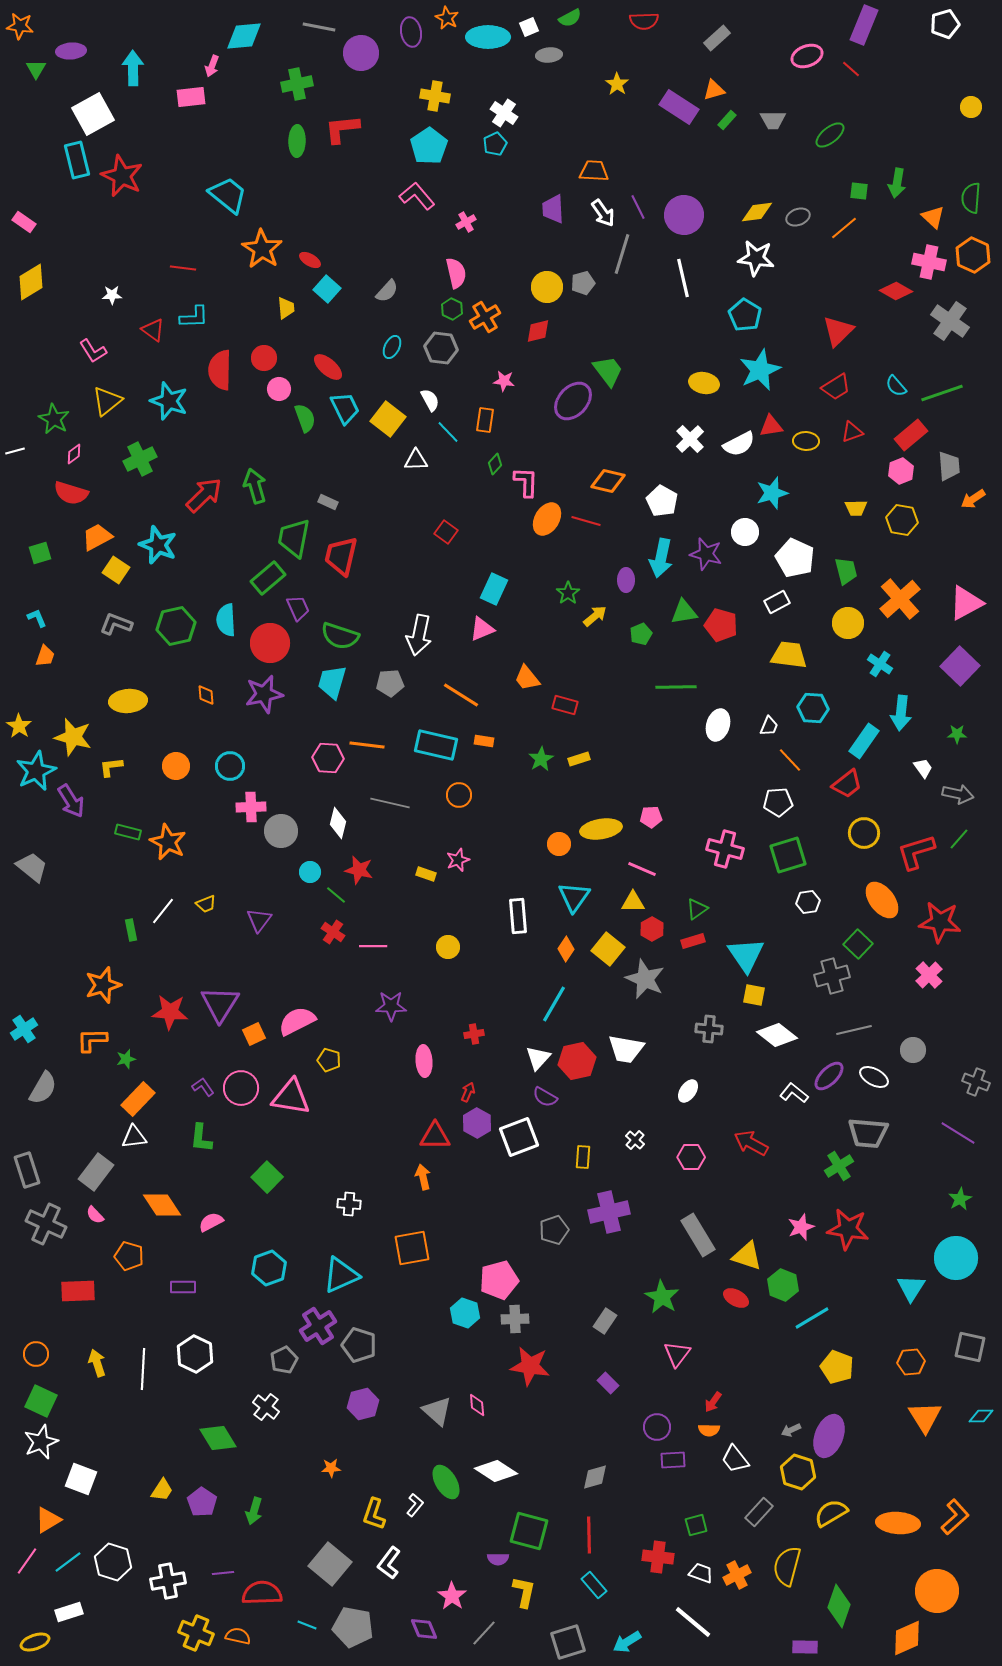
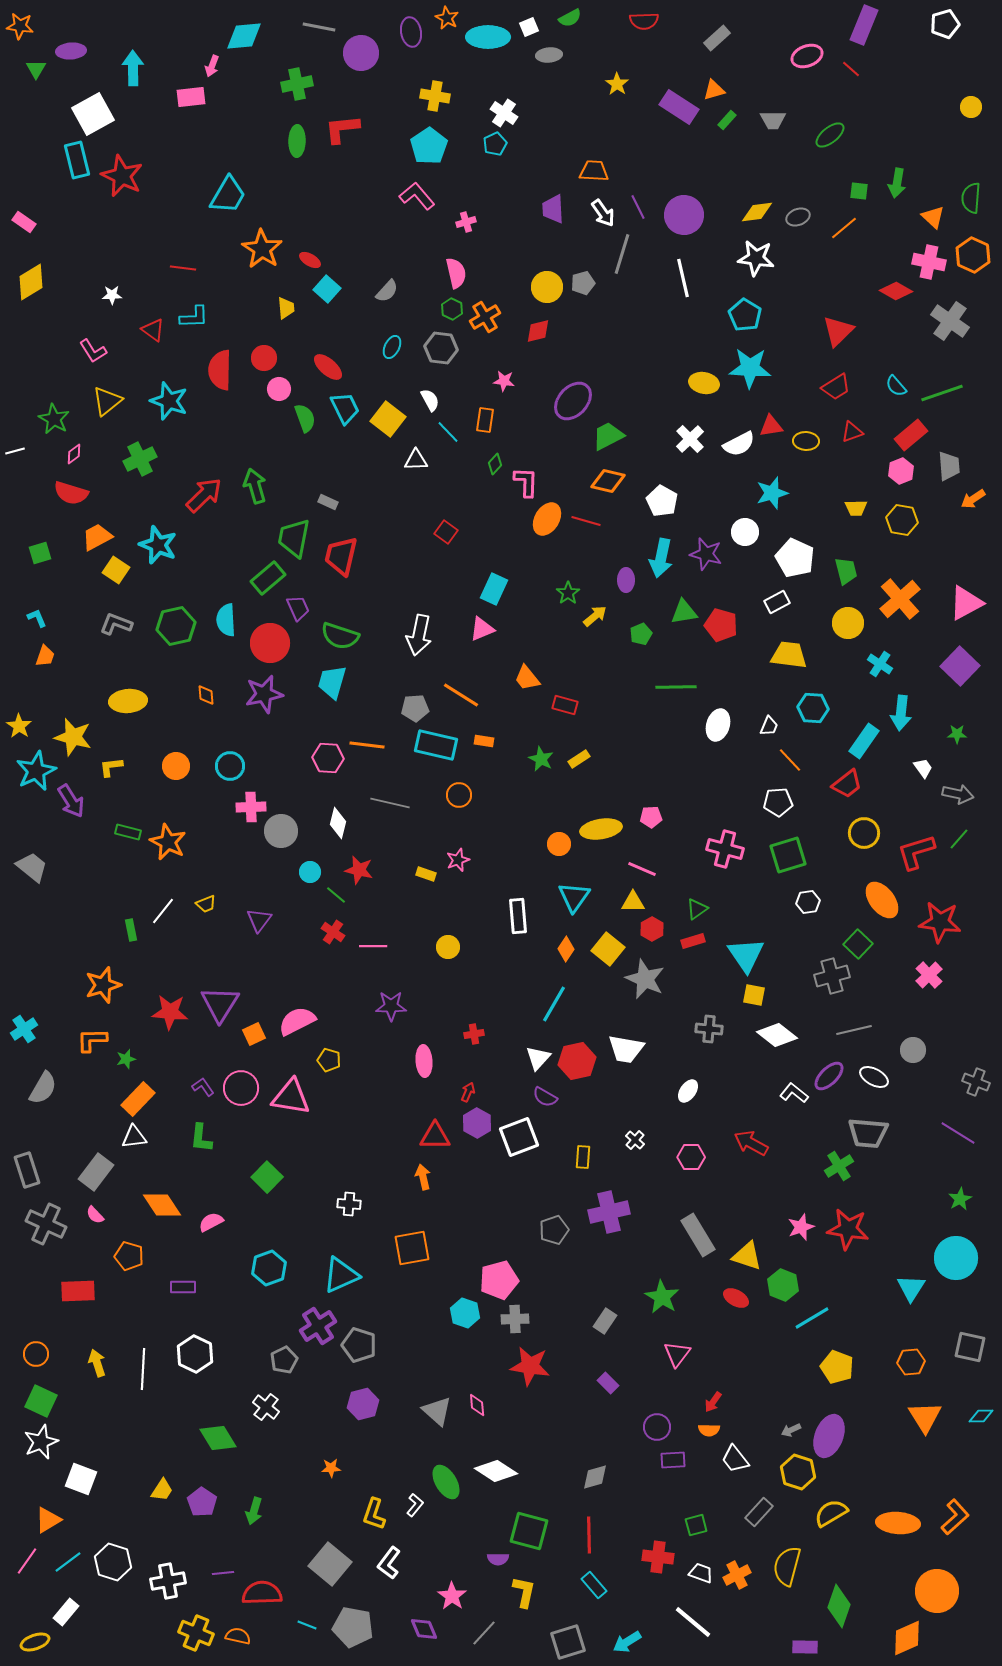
cyan trapezoid at (228, 195): rotated 81 degrees clockwise
pink cross at (466, 222): rotated 12 degrees clockwise
cyan star at (760, 370): moved 10 px left, 2 px up; rotated 27 degrees clockwise
green trapezoid at (608, 371): moved 65 px down; rotated 80 degrees counterclockwise
gray pentagon at (390, 683): moved 25 px right, 25 px down
green star at (541, 759): rotated 15 degrees counterclockwise
yellow rectangle at (579, 759): rotated 15 degrees counterclockwise
white rectangle at (69, 1612): moved 3 px left; rotated 32 degrees counterclockwise
